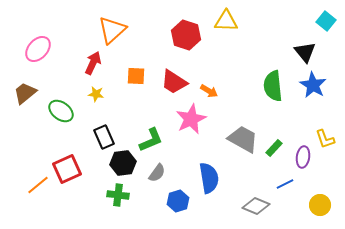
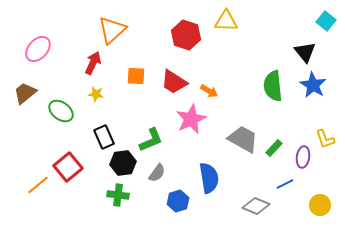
red square: moved 1 px right, 2 px up; rotated 16 degrees counterclockwise
